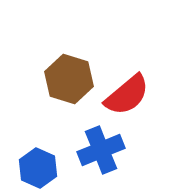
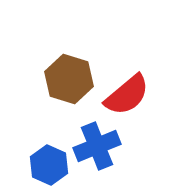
blue cross: moved 4 px left, 4 px up
blue hexagon: moved 11 px right, 3 px up
